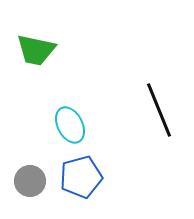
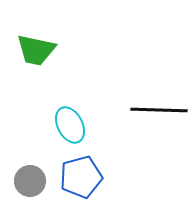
black line: rotated 66 degrees counterclockwise
